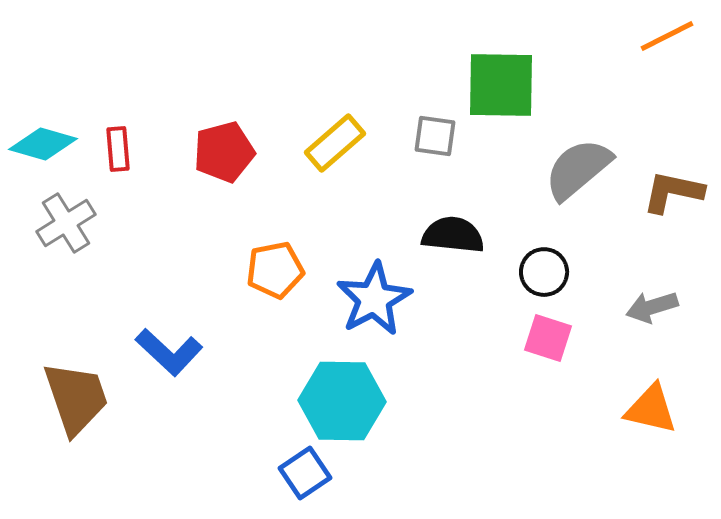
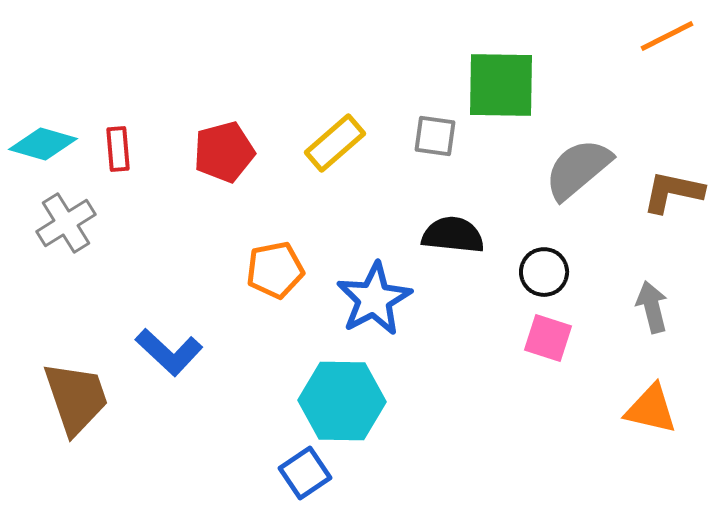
gray arrow: rotated 93 degrees clockwise
